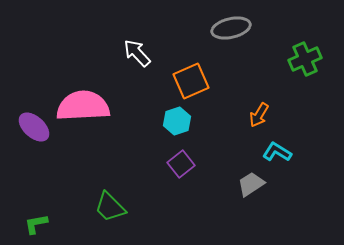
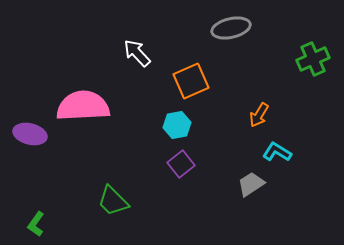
green cross: moved 8 px right
cyan hexagon: moved 4 px down; rotated 8 degrees clockwise
purple ellipse: moved 4 px left, 7 px down; rotated 28 degrees counterclockwise
green trapezoid: moved 3 px right, 6 px up
green L-shape: rotated 45 degrees counterclockwise
